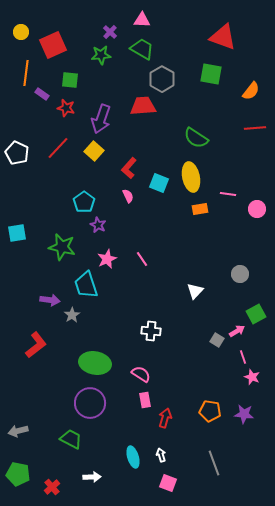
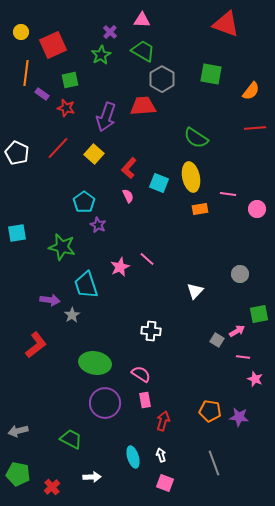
red triangle at (223, 37): moved 3 px right, 13 px up
green trapezoid at (142, 49): moved 1 px right, 2 px down
green star at (101, 55): rotated 24 degrees counterclockwise
green square at (70, 80): rotated 18 degrees counterclockwise
purple arrow at (101, 119): moved 5 px right, 2 px up
yellow square at (94, 151): moved 3 px down
pink star at (107, 259): moved 13 px right, 8 px down
pink line at (142, 259): moved 5 px right; rotated 14 degrees counterclockwise
green square at (256, 314): moved 3 px right; rotated 18 degrees clockwise
pink line at (243, 357): rotated 64 degrees counterclockwise
pink star at (252, 377): moved 3 px right, 2 px down
purple circle at (90, 403): moved 15 px right
purple star at (244, 414): moved 5 px left, 3 px down
red arrow at (165, 418): moved 2 px left, 3 px down
pink square at (168, 483): moved 3 px left
